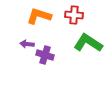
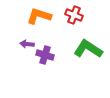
red cross: rotated 18 degrees clockwise
green L-shape: moved 6 px down
